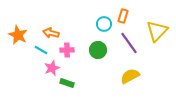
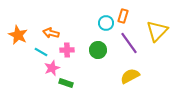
cyan circle: moved 2 px right, 1 px up
cyan line: moved 2 px down
green rectangle: moved 1 px left
